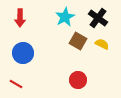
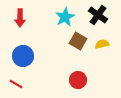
black cross: moved 3 px up
yellow semicircle: rotated 40 degrees counterclockwise
blue circle: moved 3 px down
